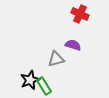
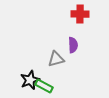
red cross: rotated 24 degrees counterclockwise
purple semicircle: rotated 70 degrees clockwise
green rectangle: rotated 30 degrees counterclockwise
